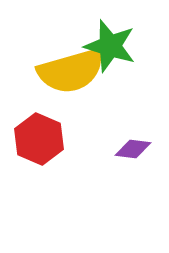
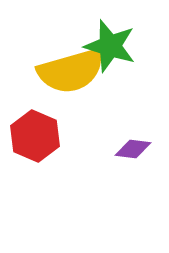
red hexagon: moved 4 px left, 3 px up
